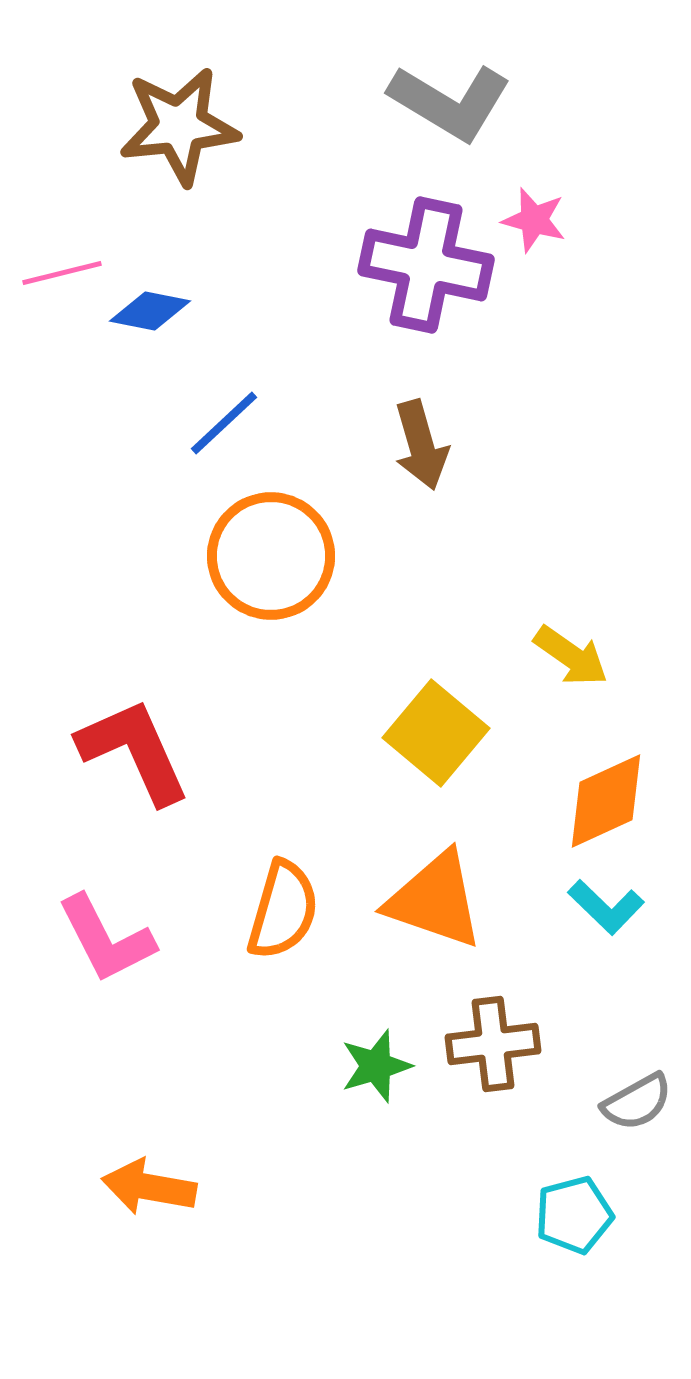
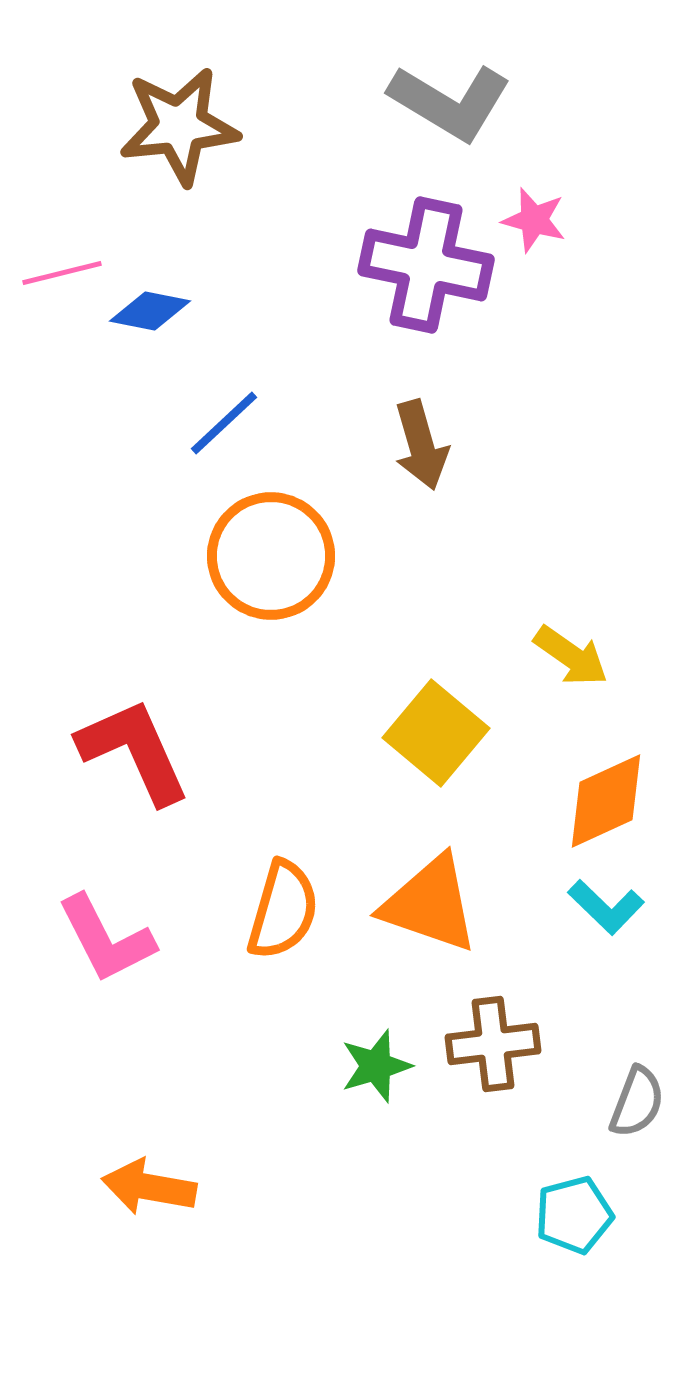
orange triangle: moved 5 px left, 4 px down
gray semicircle: rotated 40 degrees counterclockwise
